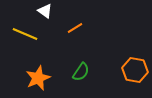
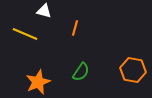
white triangle: moved 1 px left; rotated 21 degrees counterclockwise
orange line: rotated 42 degrees counterclockwise
orange hexagon: moved 2 px left
orange star: moved 4 px down
